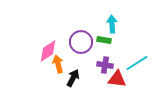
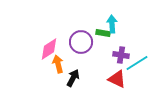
green rectangle: moved 1 px left, 7 px up
pink diamond: moved 1 px right, 2 px up
purple cross: moved 16 px right, 10 px up
red triangle: rotated 18 degrees clockwise
